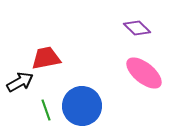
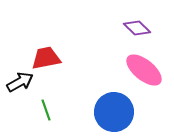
pink ellipse: moved 3 px up
blue circle: moved 32 px right, 6 px down
